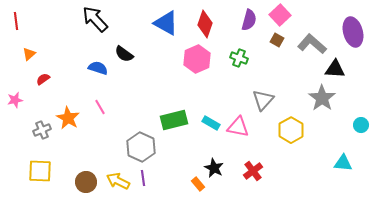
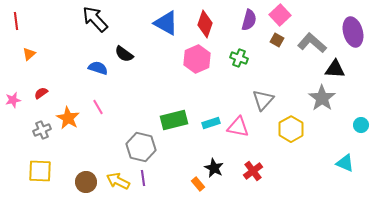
gray L-shape: moved 1 px up
red semicircle: moved 2 px left, 14 px down
pink star: moved 2 px left
pink line: moved 2 px left
cyan rectangle: rotated 48 degrees counterclockwise
yellow hexagon: moved 1 px up
gray hexagon: rotated 12 degrees counterclockwise
cyan triangle: moved 2 px right; rotated 18 degrees clockwise
